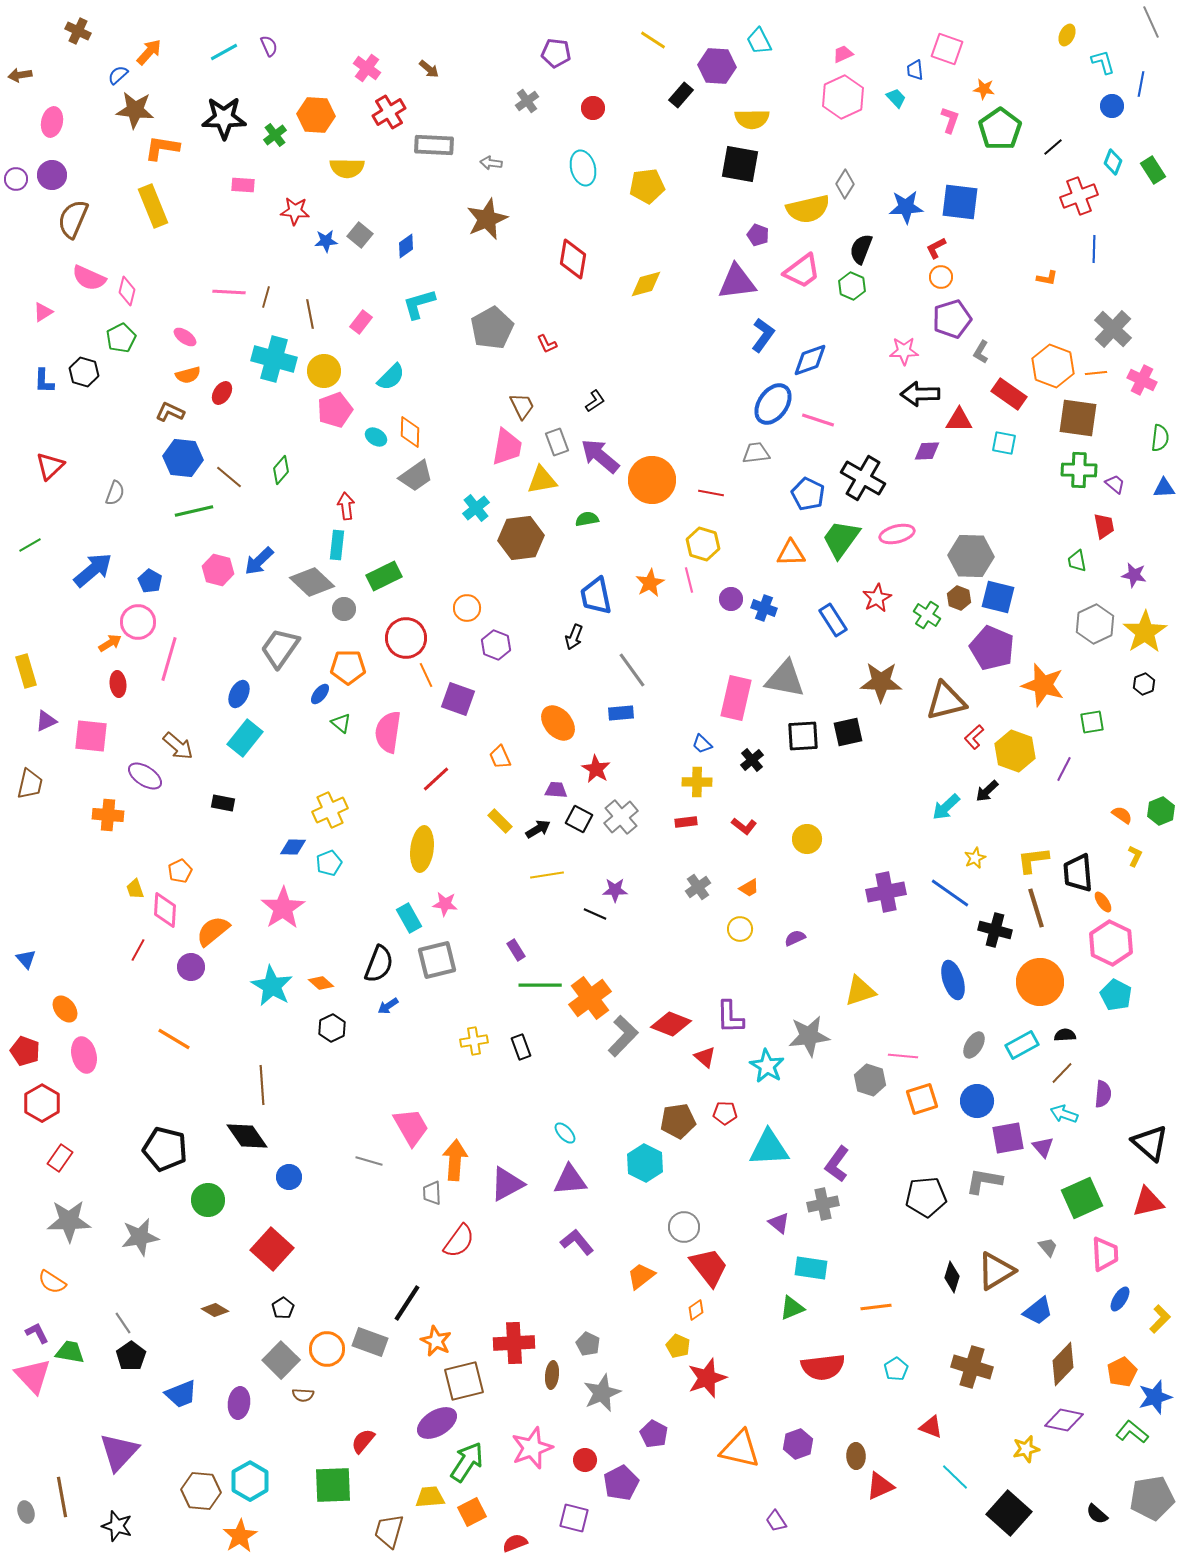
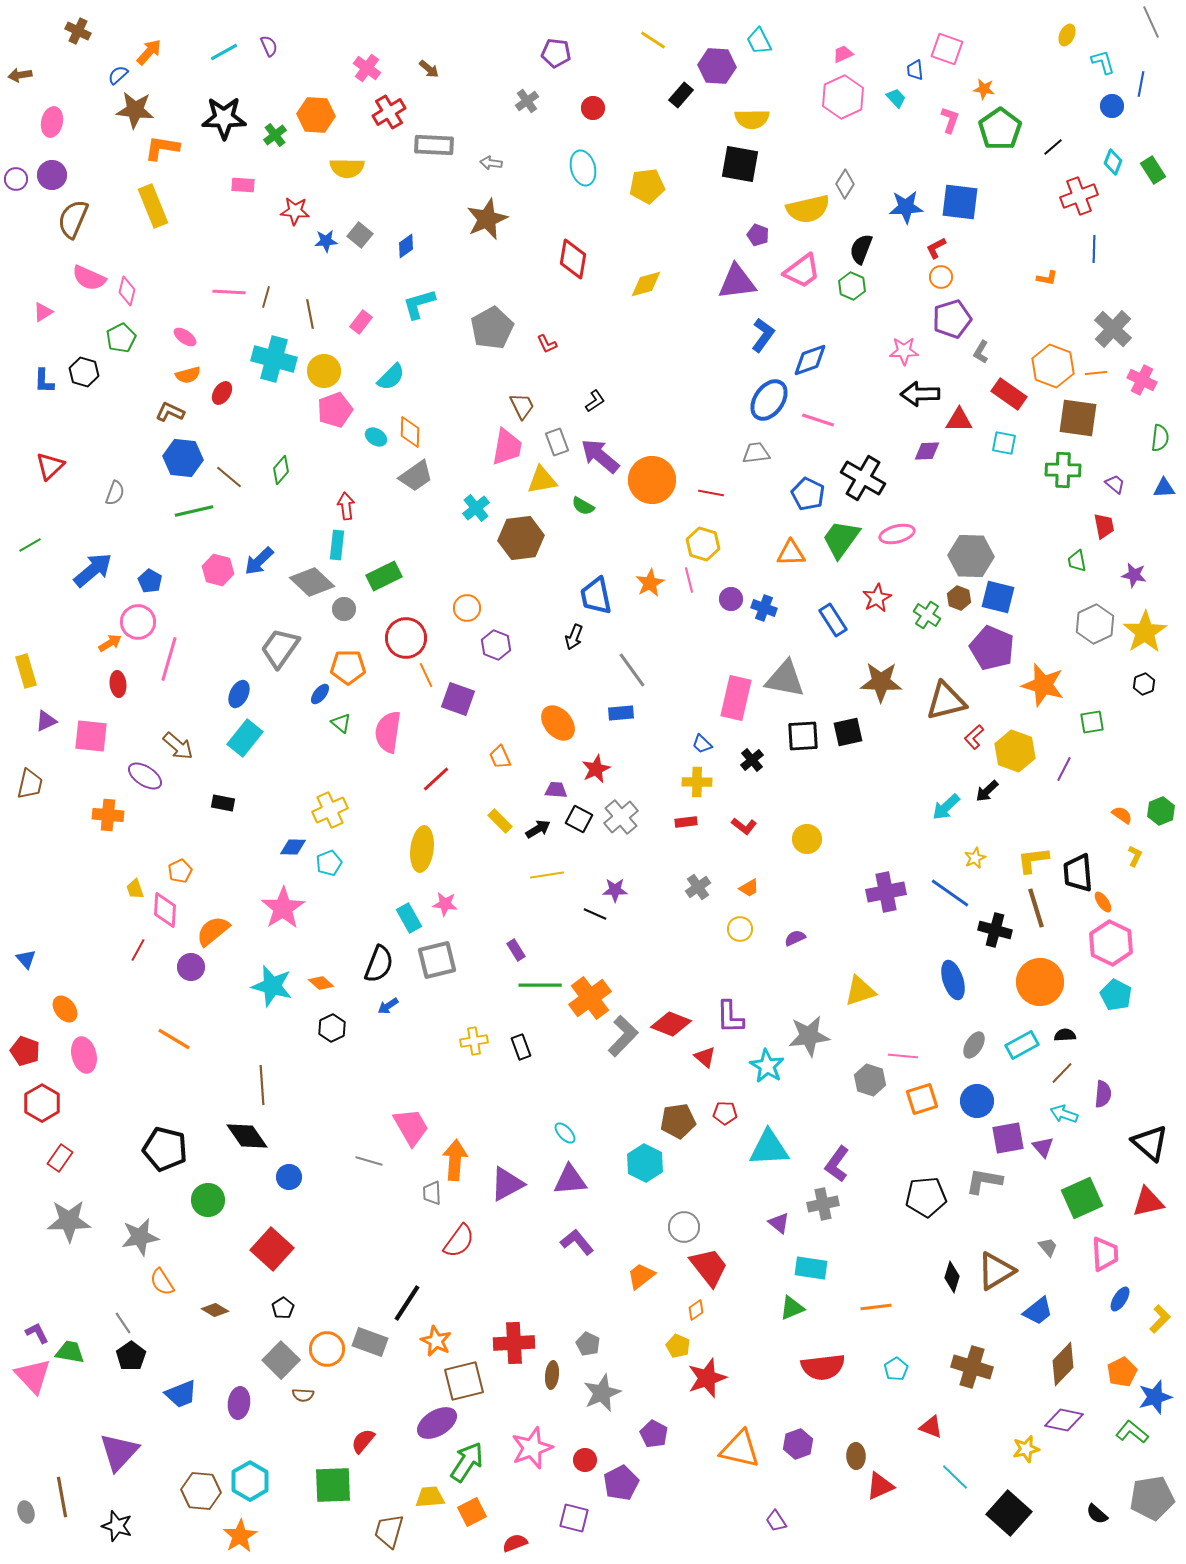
blue ellipse at (773, 404): moved 4 px left, 4 px up
green cross at (1079, 470): moved 16 px left
green semicircle at (587, 519): moved 4 px left, 13 px up; rotated 140 degrees counterclockwise
red star at (596, 769): rotated 16 degrees clockwise
cyan star at (272, 986): rotated 15 degrees counterclockwise
orange semicircle at (52, 1282): moved 110 px right; rotated 24 degrees clockwise
